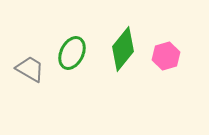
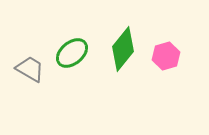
green ellipse: rotated 24 degrees clockwise
